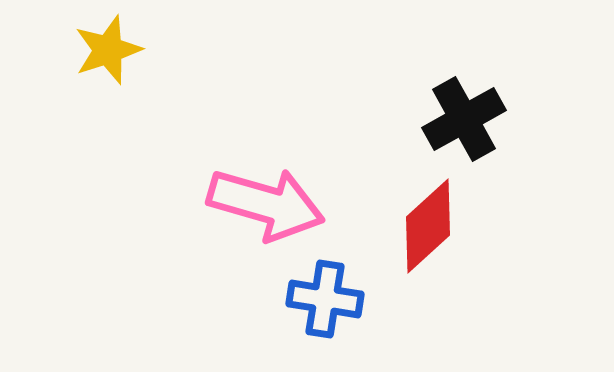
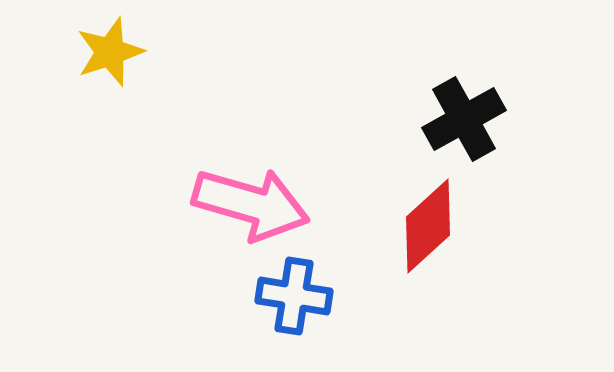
yellow star: moved 2 px right, 2 px down
pink arrow: moved 15 px left
blue cross: moved 31 px left, 3 px up
